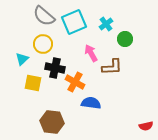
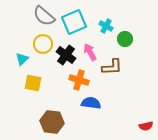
cyan cross: moved 2 px down; rotated 24 degrees counterclockwise
pink arrow: moved 1 px left, 1 px up
black cross: moved 11 px right, 13 px up; rotated 24 degrees clockwise
orange cross: moved 4 px right, 2 px up; rotated 12 degrees counterclockwise
